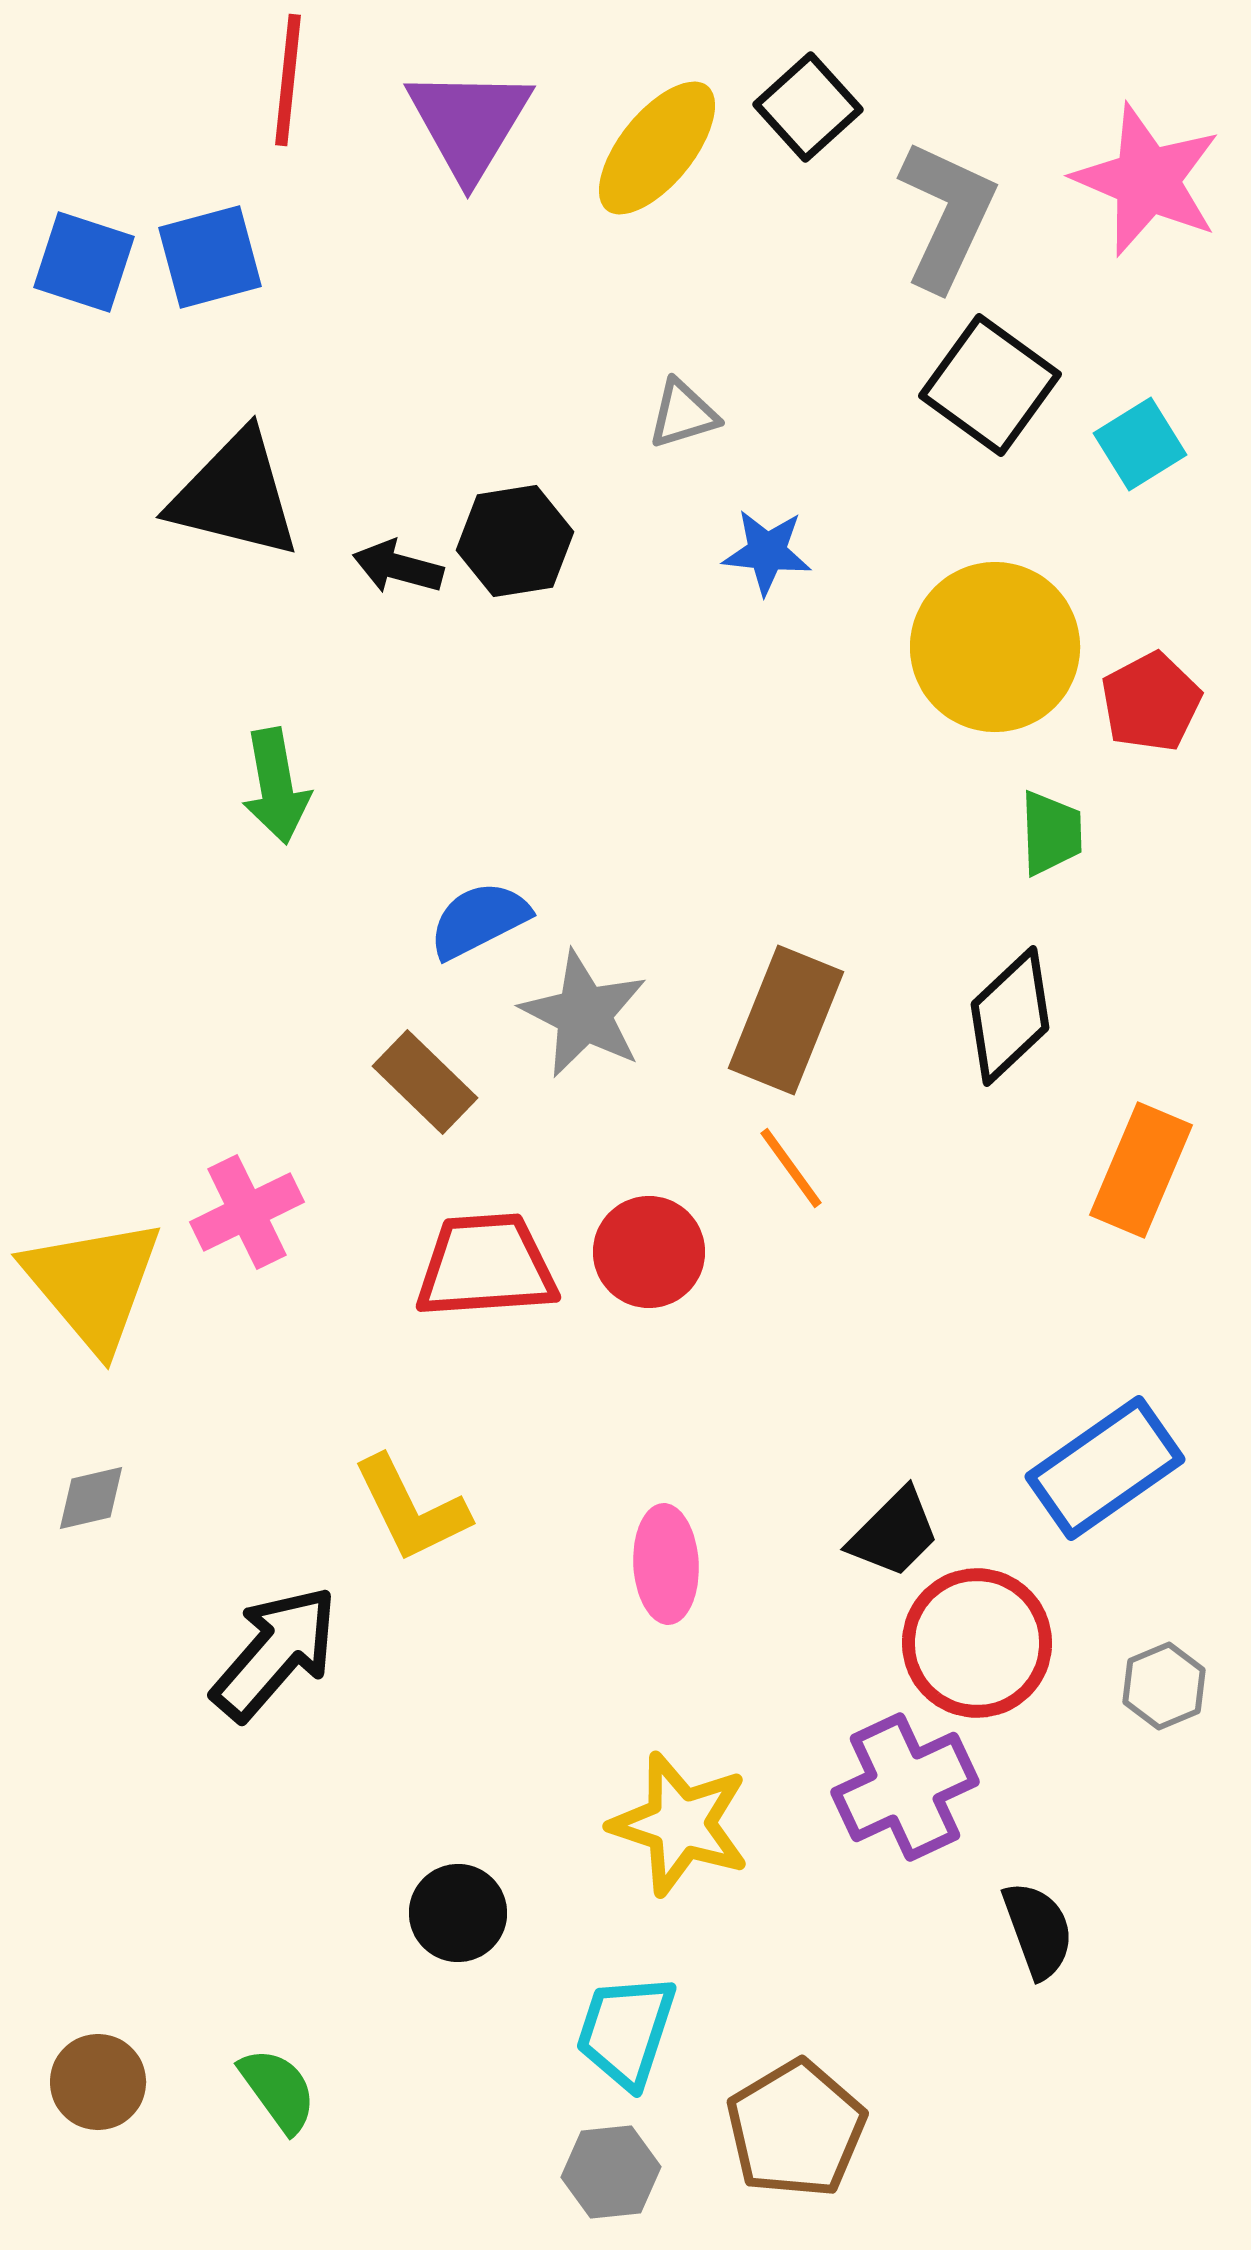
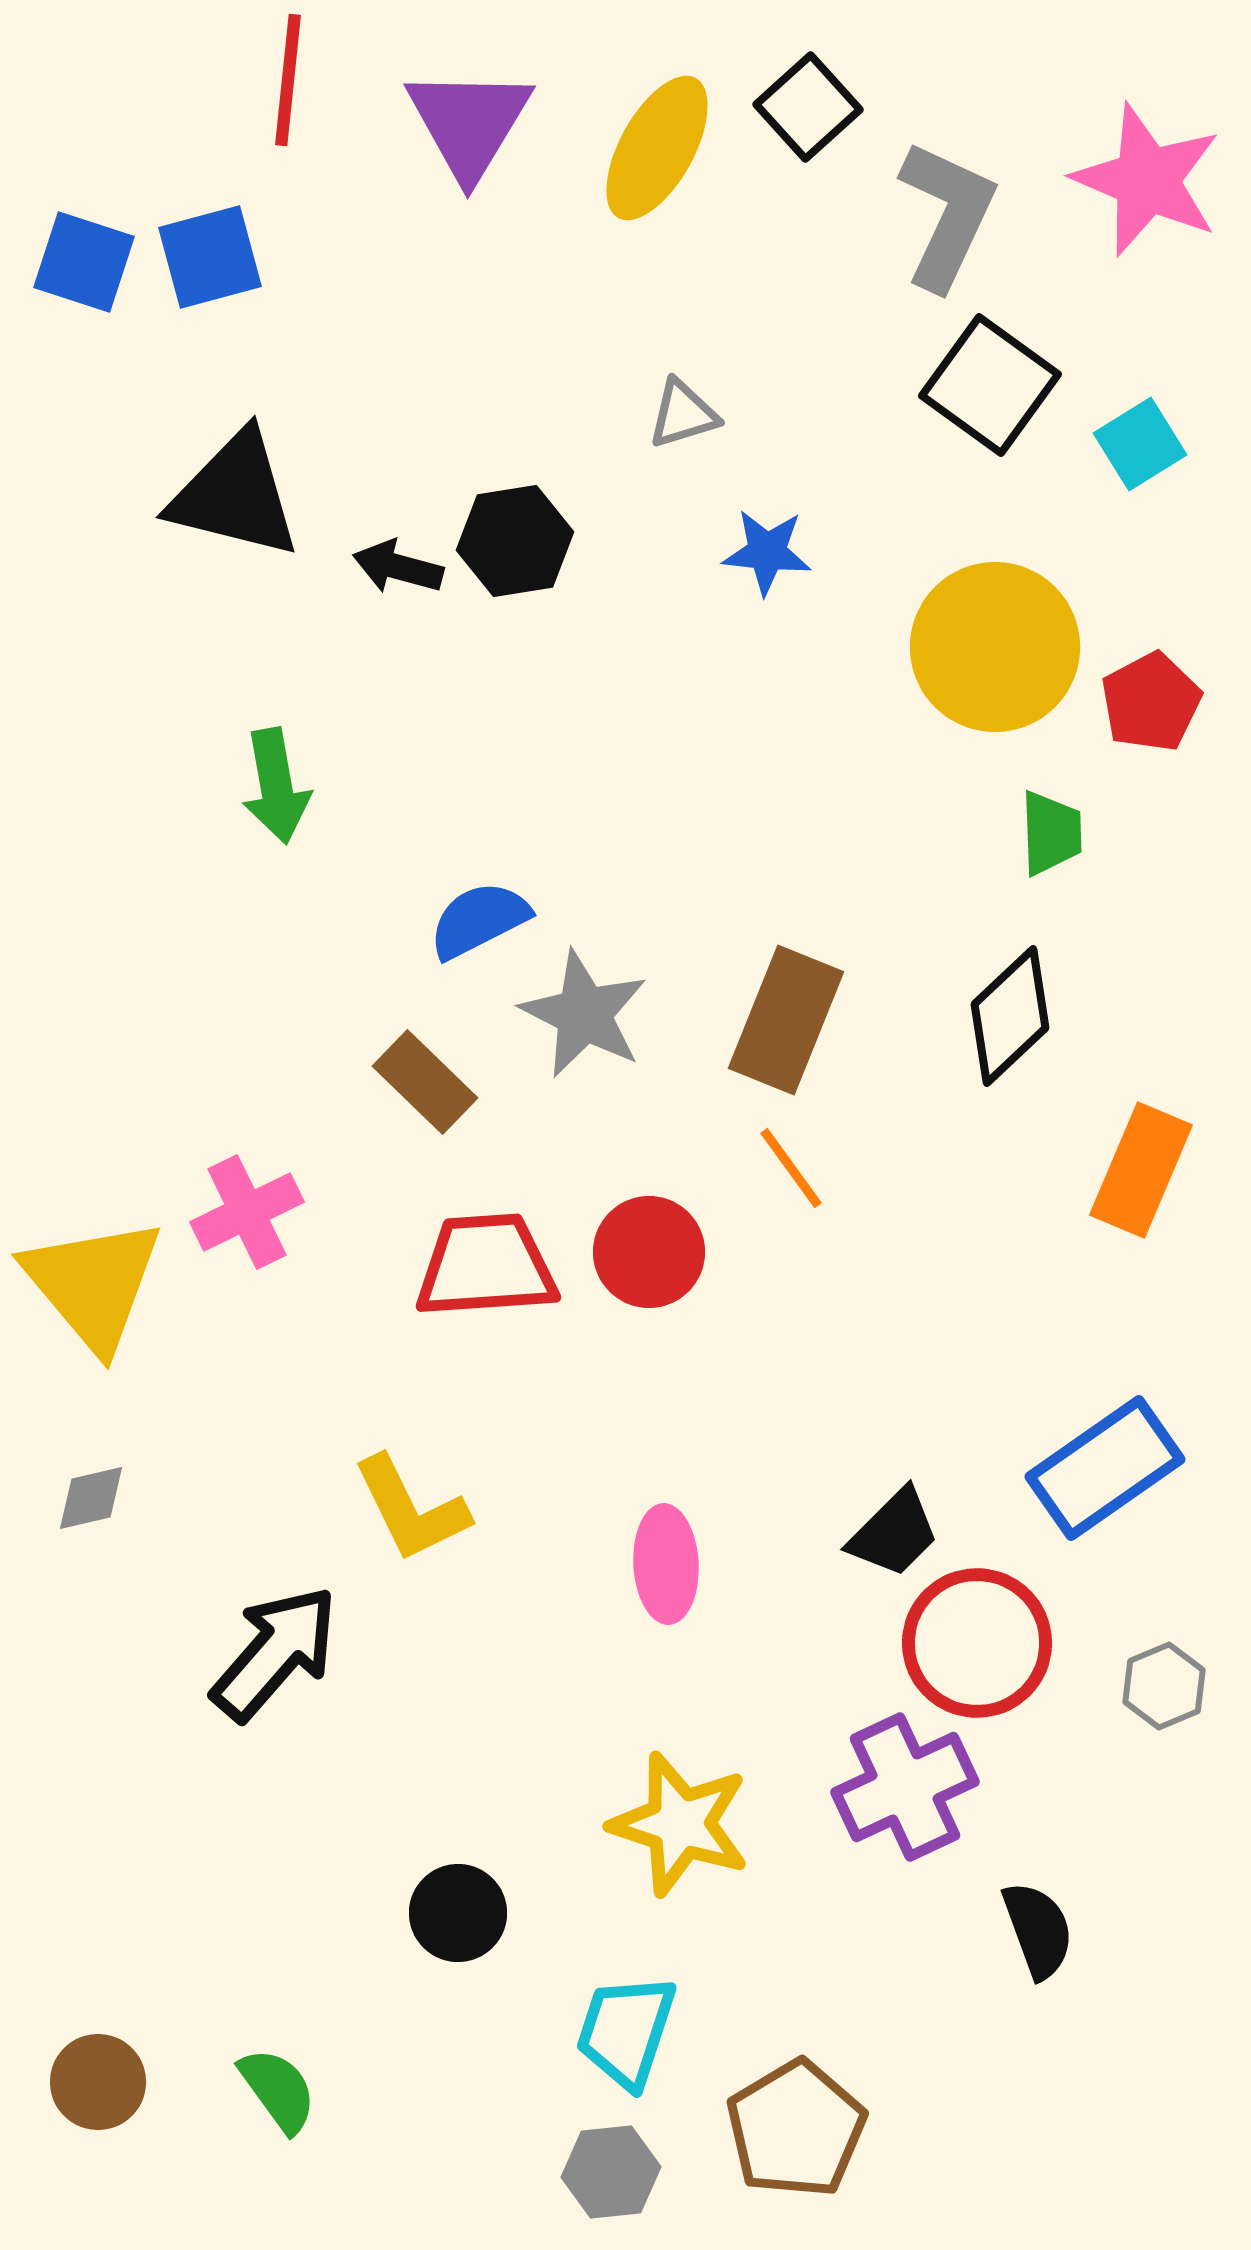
yellow ellipse at (657, 148): rotated 10 degrees counterclockwise
